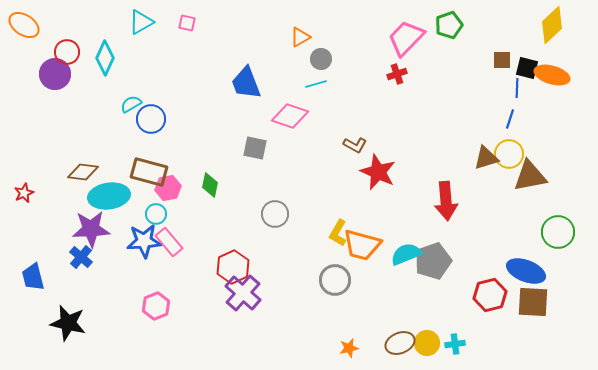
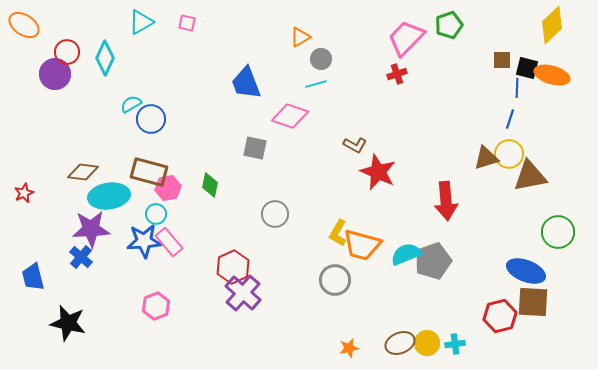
red hexagon at (490, 295): moved 10 px right, 21 px down
